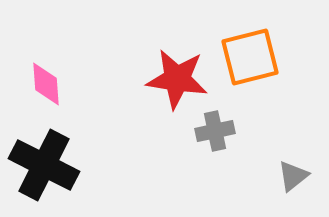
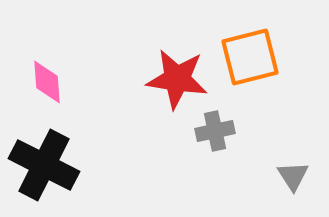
pink diamond: moved 1 px right, 2 px up
gray triangle: rotated 24 degrees counterclockwise
